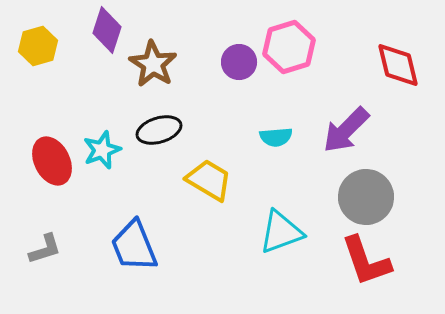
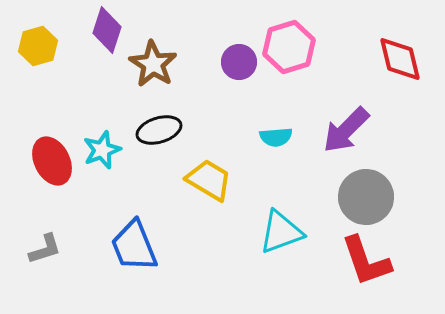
red diamond: moved 2 px right, 6 px up
